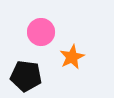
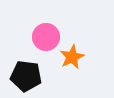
pink circle: moved 5 px right, 5 px down
